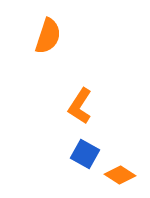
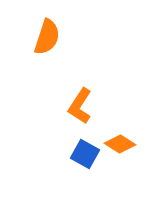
orange semicircle: moved 1 px left, 1 px down
orange diamond: moved 31 px up
